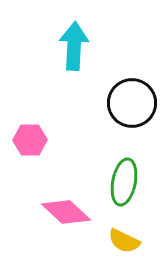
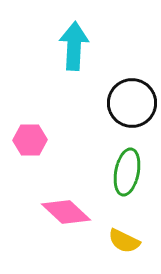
green ellipse: moved 3 px right, 10 px up
